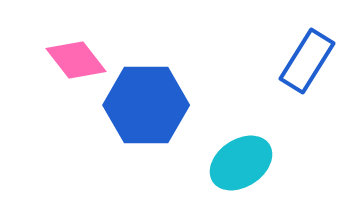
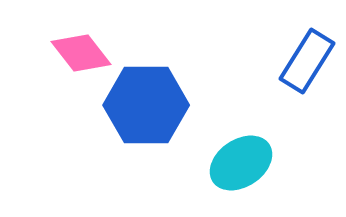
pink diamond: moved 5 px right, 7 px up
